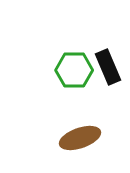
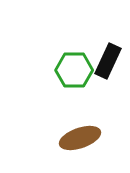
black rectangle: moved 6 px up; rotated 48 degrees clockwise
